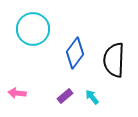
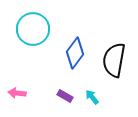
black semicircle: rotated 8 degrees clockwise
purple rectangle: rotated 70 degrees clockwise
